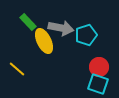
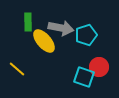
green rectangle: rotated 42 degrees clockwise
yellow ellipse: rotated 15 degrees counterclockwise
cyan square: moved 14 px left, 7 px up
